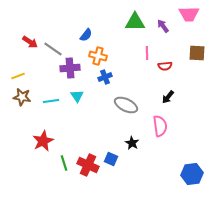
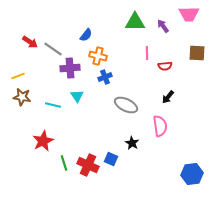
cyan line: moved 2 px right, 4 px down; rotated 21 degrees clockwise
